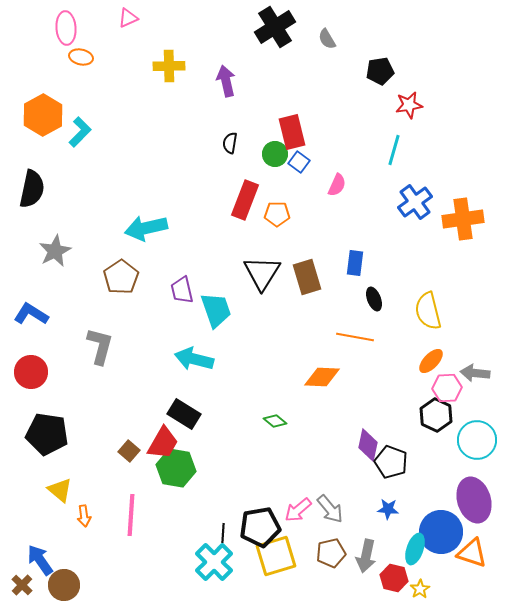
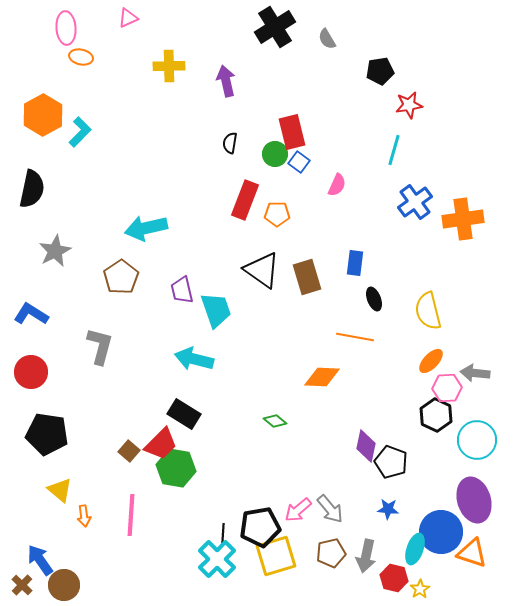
black triangle at (262, 273): moved 3 px up; rotated 27 degrees counterclockwise
red trapezoid at (163, 443): moved 2 px left, 1 px down; rotated 15 degrees clockwise
purple diamond at (368, 445): moved 2 px left, 1 px down
cyan cross at (214, 562): moved 3 px right, 3 px up
